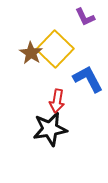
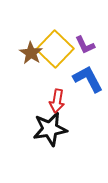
purple L-shape: moved 28 px down
